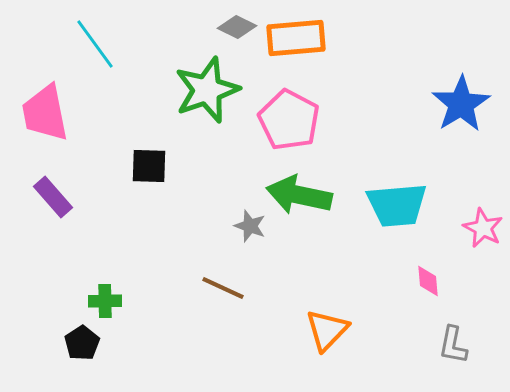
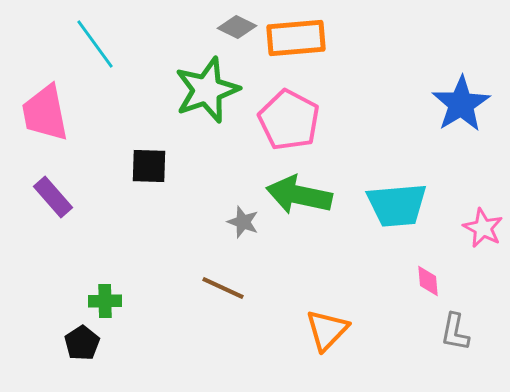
gray star: moved 7 px left, 4 px up
gray L-shape: moved 2 px right, 13 px up
